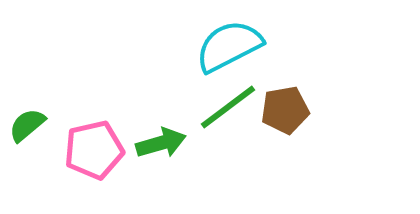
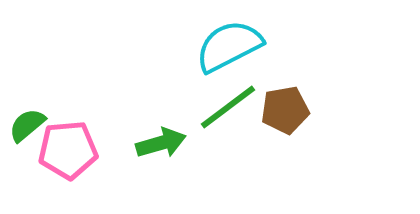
pink pentagon: moved 26 px left; rotated 8 degrees clockwise
